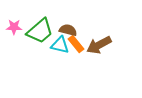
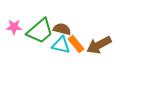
brown semicircle: moved 6 px left, 1 px up
cyan triangle: moved 1 px right
